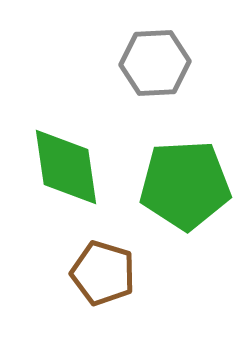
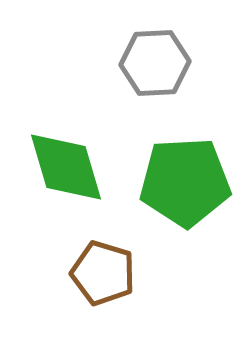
green diamond: rotated 8 degrees counterclockwise
green pentagon: moved 3 px up
